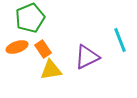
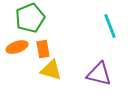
cyan line: moved 10 px left, 14 px up
orange rectangle: rotated 24 degrees clockwise
purple triangle: moved 12 px right, 17 px down; rotated 40 degrees clockwise
yellow triangle: rotated 25 degrees clockwise
